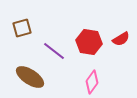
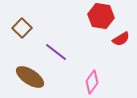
brown square: rotated 30 degrees counterclockwise
red hexagon: moved 12 px right, 26 px up
purple line: moved 2 px right, 1 px down
